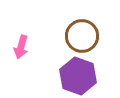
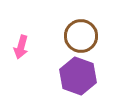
brown circle: moved 1 px left
